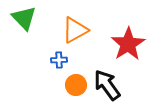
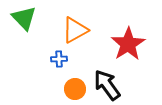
blue cross: moved 1 px up
orange circle: moved 1 px left, 4 px down
